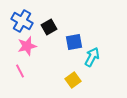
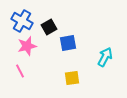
blue square: moved 6 px left, 1 px down
cyan arrow: moved 13 px right
yellow square: moved 1 px left, 2 px up; rotated 28 degrees clockwise
